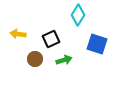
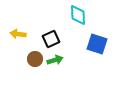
cyan diamond: rotated 35 degrees counterclockwise
green arrow: moved 9 px left
